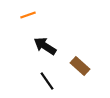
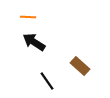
orange line: moved 2 px down; rotated 21 degrees clockwise
black arrow: moved 11 px left, 4 px up
